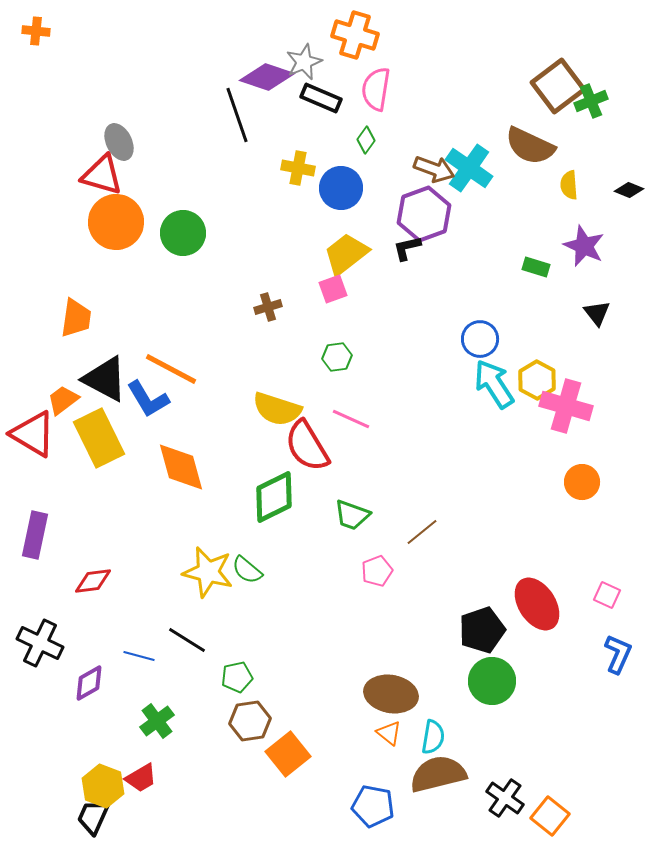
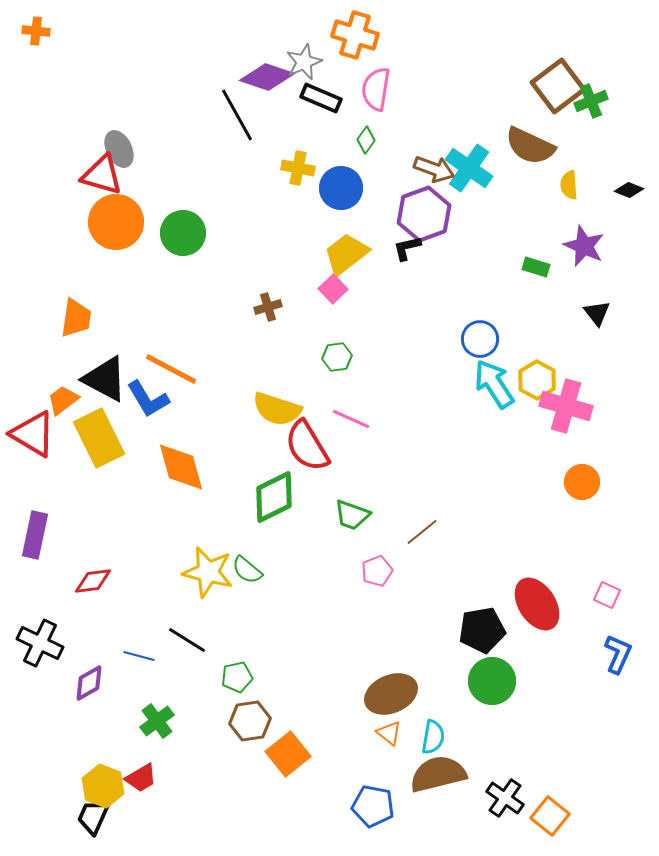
black line at (237, 115): rotated 10 degrees counterclockwise
gray ellipse at (119, 142): moved 7 px down
pink square at (333, 289): rotated 24 degrees counterclockwise
black pentagon at (482, 630): rotated 9 degrees clockwise
brown ellipse at (391, 694): rotated 33 degrees counterclockwise
